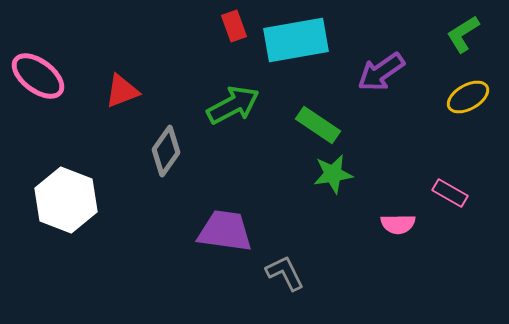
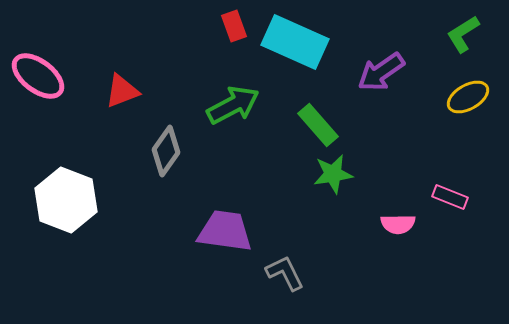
cyan rectangle: moved 1 px left, 2 px down; rotated 34 degrees clockwise
green rectangle: rotated 15 degrees clockwise
pink rectangle: moved 4 px down; rotated 8 degrees counterclockwise
